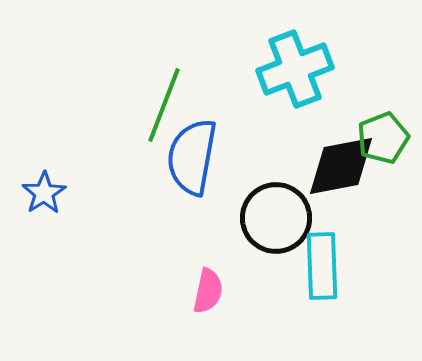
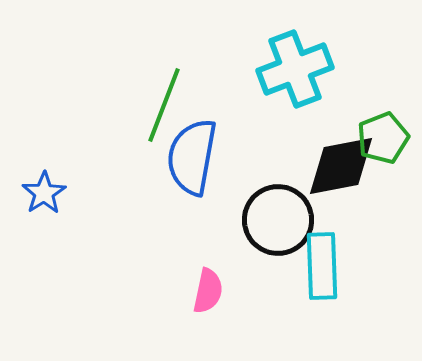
black circle: moved 2 px right, 2 px down
